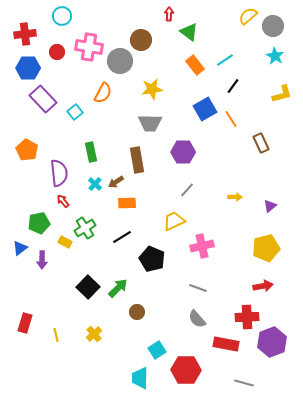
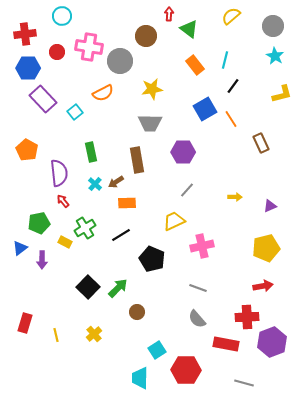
yellow semicircle at (248, 16): moved 17 px left
green triangle at (189, 32): moved 3 px up
brown circle at (141, 40): moved 5 px right, 4 px up
cyan line at (225, 60): rotated 42 degrees counterclockwise
orange semicircle at (103, 93): rotated 35 degrees clockwise
purple triangle at (270, 206): rotated 16 degrees clockwise
black line at (122, 237): moved 1 px left, 2 px up
